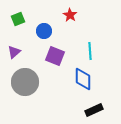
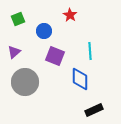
blue diamond: moved 3 px left
